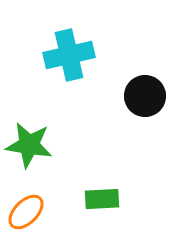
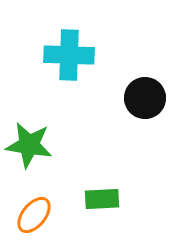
cyan cross: rotated 15 degrees clockwise
black circle: moved 2 px down
orange ellipse: moved 8 px right, 3 px down; rotated 6 degrees counterclockwise
